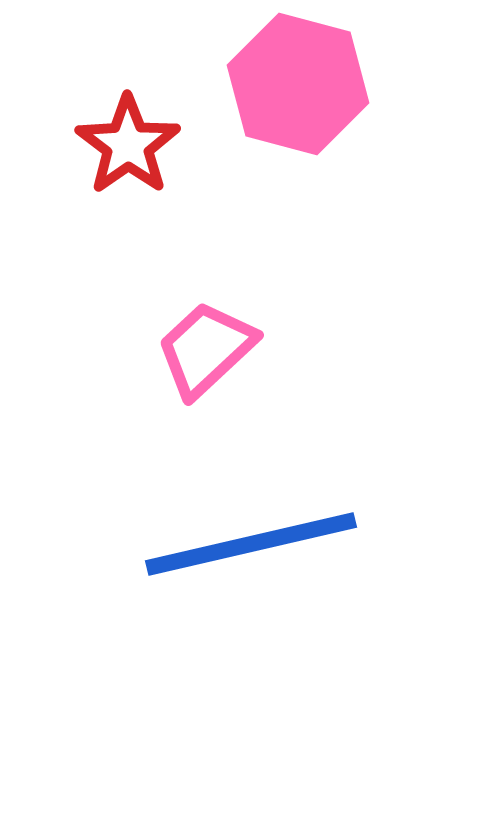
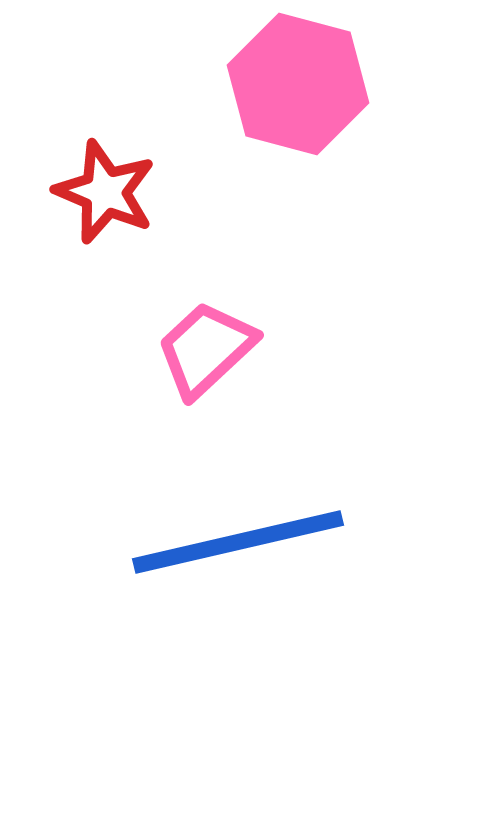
red star: moved 23 px left, 47 px down; rotated 14 degrees counterclockwise
blue line: moved 13 px left, 2 px up
